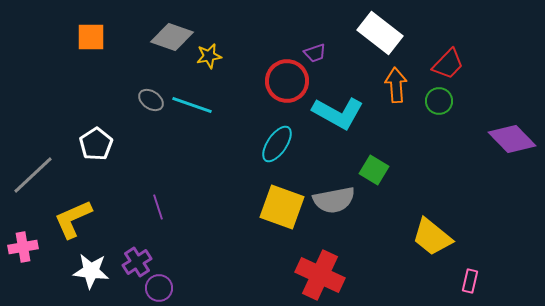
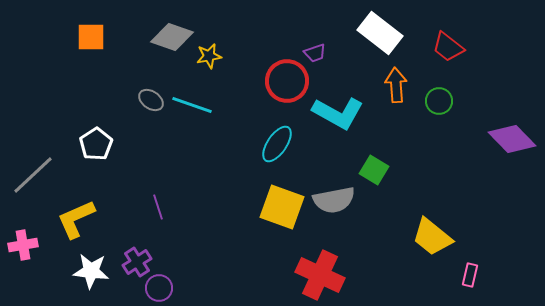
red trapezoid: moved 17 px up; rotated 84 degrees clockwise
yellow L-shape: moved 3 px right
pink cross: moved 2 px up
pink rectangle: moved 6 px up
